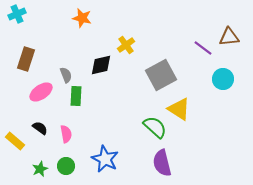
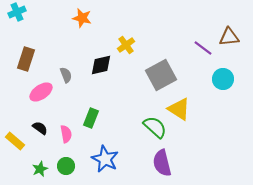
cyan cross: moved 2 px up
green rectangle: moved 15 px right, 22 px down; rotated 18 degrees clockwise
